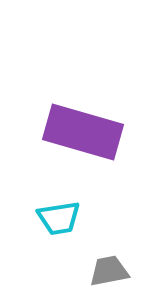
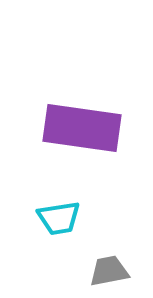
purple rectangle: moved 1 px left, 4 px up; rotated 8 degrees counterclockwise
